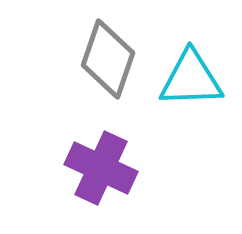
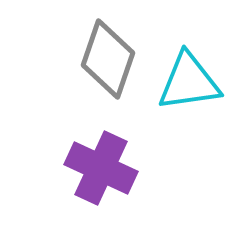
cyan triangle: moved 2 px left, 3 px down; rotated 6 degrees counterclockwise
